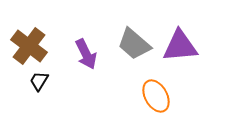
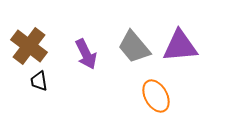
gray trapezoid: moved 3 px down; rotated 9 degrees clockwise
black trapezoid: rotated 40 degrees counterclockwise
